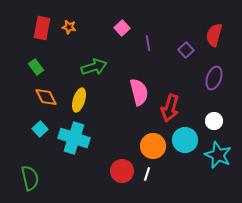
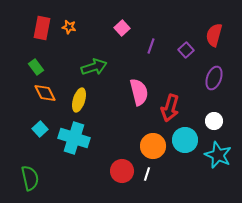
purple line: moved 3 px right, 3 px down; rotated 28 degrees clockwise
orange diamond: moved 1 px left, 4 px up
